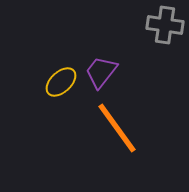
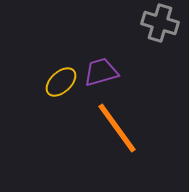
gray cross: moved 5 px left, 2 px up; rotated 9 degrees clockwise
purple trapezoid: rotated 36 degrees clockwise
